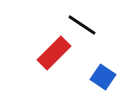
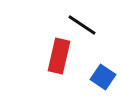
red rectangle: moved 5 px right, 3 px down; rotated 32 degrees counterclockwise
